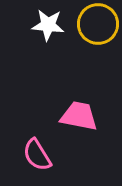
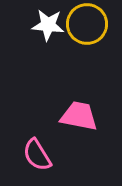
yellow circle: moved 11 px left
